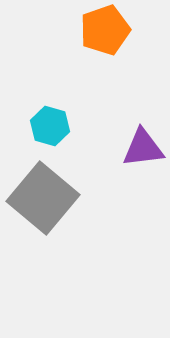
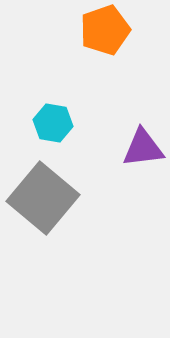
cyan hexagon: moved 3 px right, 3 px up; rotated 6 degrees counterclockwise
